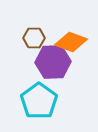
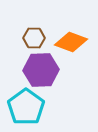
purple hexagon: moved 12 px left, 8 px down
cyan pentagon: moved 13 px left, 6 px down
